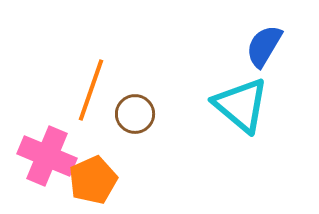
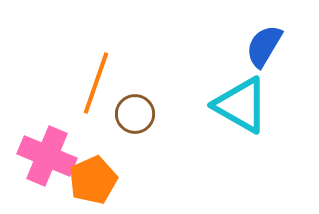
orange line: moved 5 px right, 7 px up
cyan triangle: rotated 10 degrees counterclockwise
